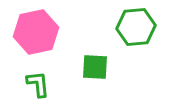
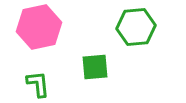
pink hexagon: moved 3 px right, 5 px up
green square: rotated 8 degrees counterclockwise
